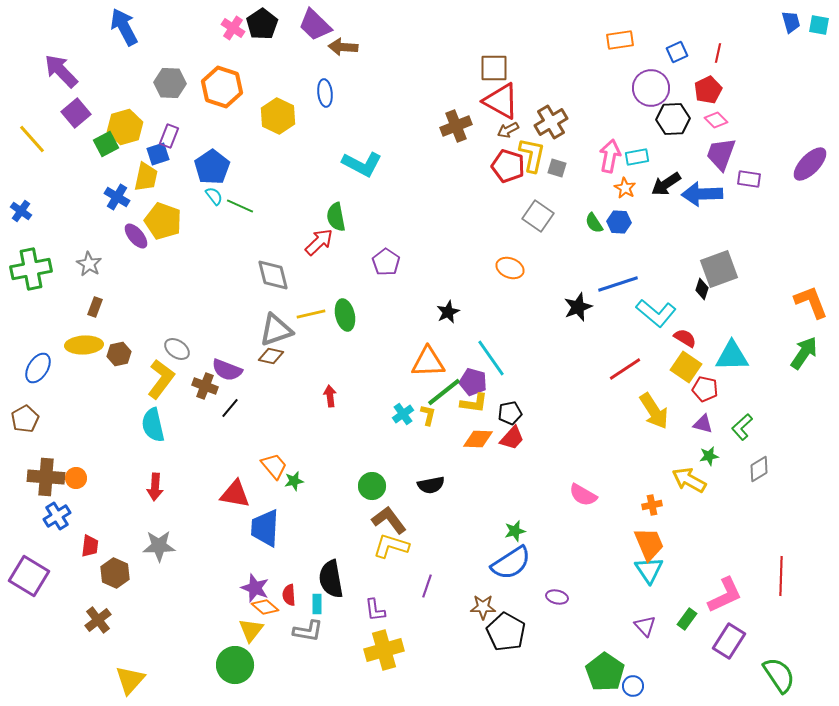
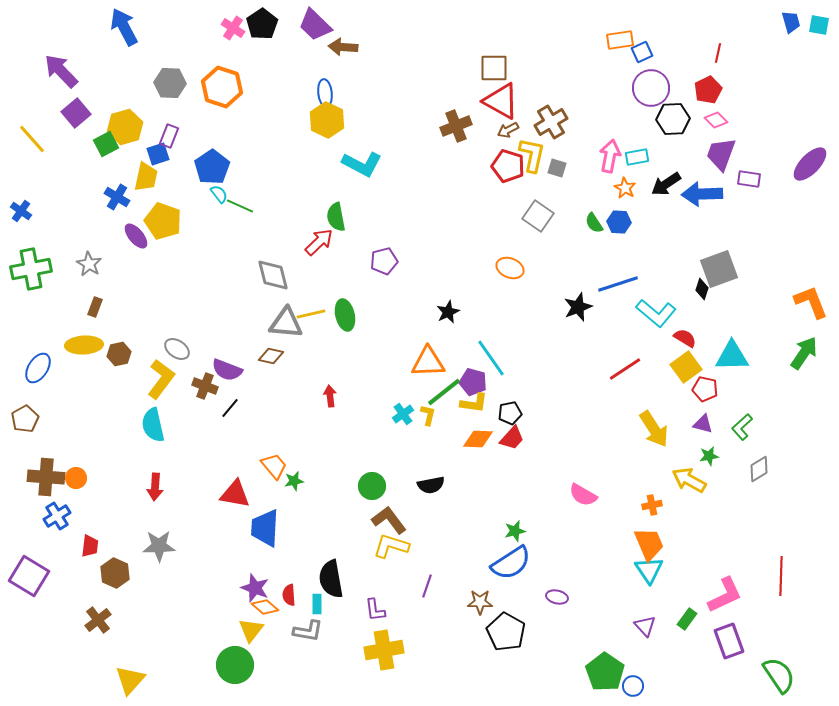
blue square at (677, 52): moved 35 px left
yellow hexagon at (278, 116): moved 49 px right, 4 px down
cyan semicircle at (214, 196): moved 5 px right, 2 px up
purple pentagon at (386, 262): moved 2 px left, 1 px up; rotated 24 degrees clockwise
gray triangle at (276, 330): moved 10 px right, 7 px up; rotated 24 degrees clockwise
yellow square at (686, 367): rotated 20 degrees clockwise
yellow arrow at (654, 411): moved 18 px down
brown star at (483, 607): moved 3 px left, 5 px up
purple rectangle at (729, 641): rotated 52 degrees counterclockwise
yellow cross at (384, 650): rotated 6 degrees clockwise
